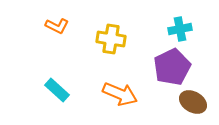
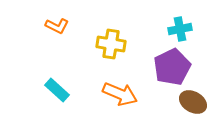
yellow cross: moved 5 px down
